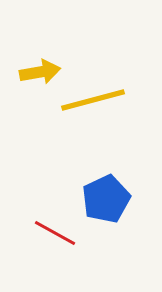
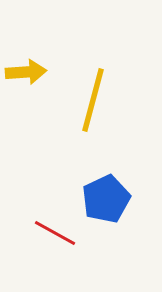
yellow arrow: moved 14 px left; rotated 6 degrees clockwise
yellow line: rotated 60 degrees counterclockwise
